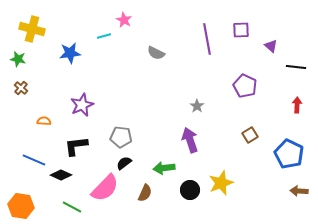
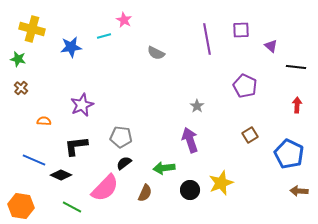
blue star: moved 1 px right, 6 px up
